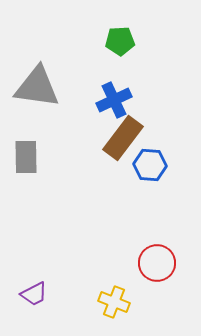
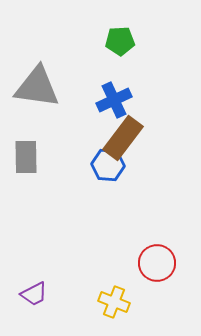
blue hexagon: moved 42 px left
